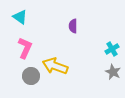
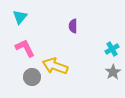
cyan triangle: rotated 35 degrees clockwise
pink L-shape: rotated 50 degrees counterclockwise
gray star: rotated 14 degrees clockwise
gray circle: moved 1 px right, 1 px down
